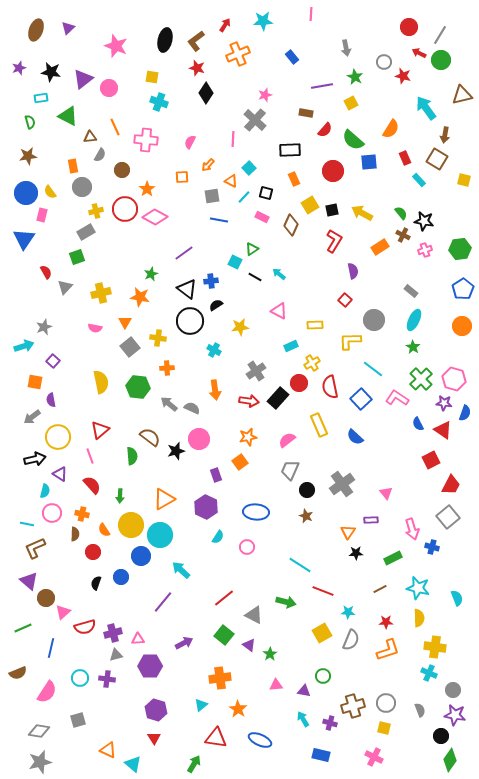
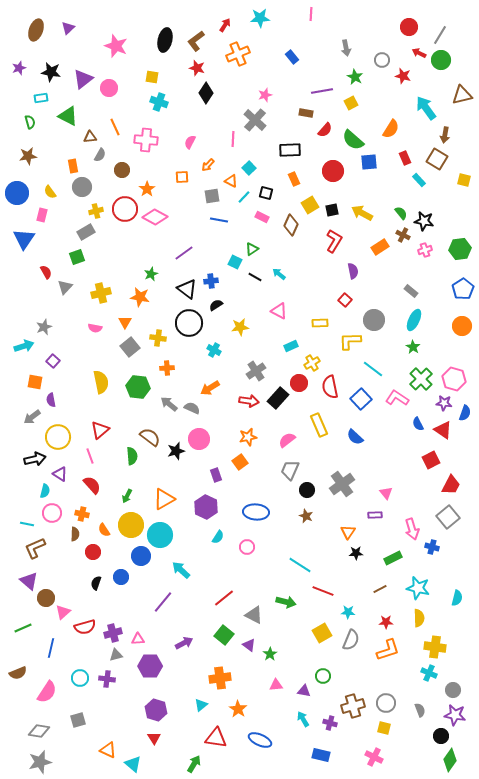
cyan star at (263, 21): moved 3 px left, 3 px up
gray circle at (384, 62): moved 2 px left, 2 px up
purple line at (322, 86): moved 5 px down
blue circle at (26, 193): moved 9 px left
black circle at (190, 321): moved 1 px left, 2 px down
yellow rectangle at (315, 325): moved 5 px right, 2 px up
orange arrow at (215, 390): moved 5 px left, 2 px up; rotated 66 degrees clockwise
green arrow at (120, 496): moved 7 px right; rotated 24 degrees clockwise
purple rectangle at (371, 520): moved 4 px right, 5 px up
cyan semicircle at (457, 598): rotated 35 degrees clockwise
